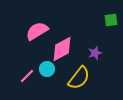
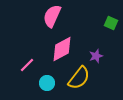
green square: moved 3 px down; rotated 32 degrees clockwise
pink semicircle: moved 15 px right, 15 px up; rotated 35 degrees counterclockwise
purple star: moved 1 px right, 3 px down
cyan circle: moved 14 px down
pink line: moved 11 px up
